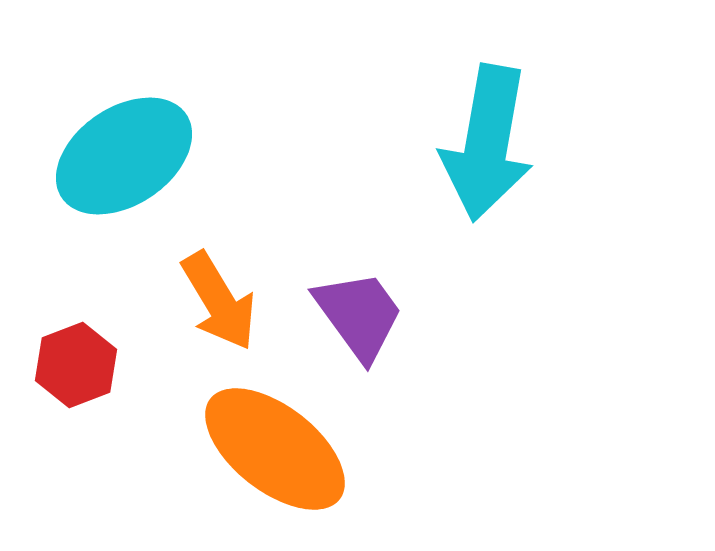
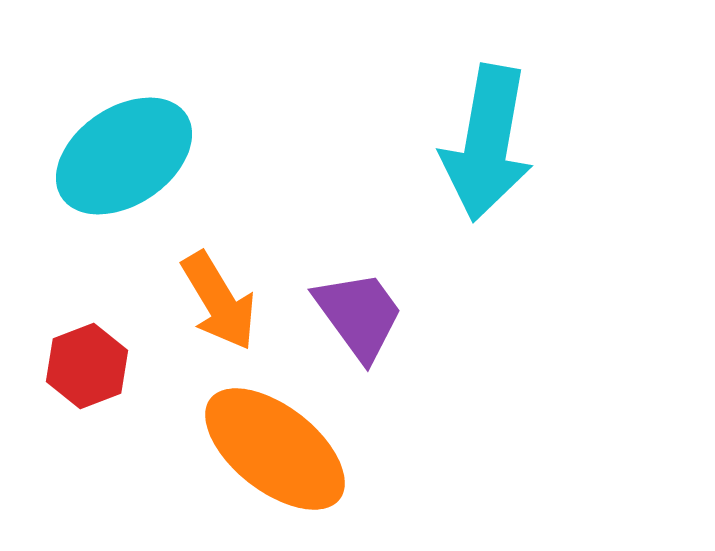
red hexagon: moved 11 px right, 1 px down
